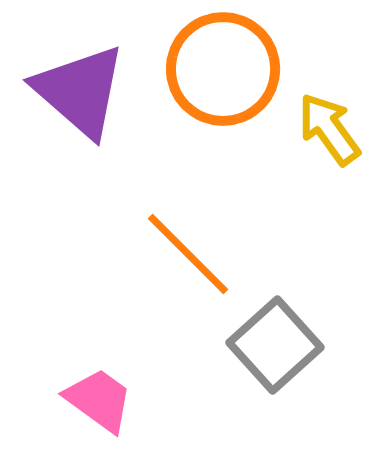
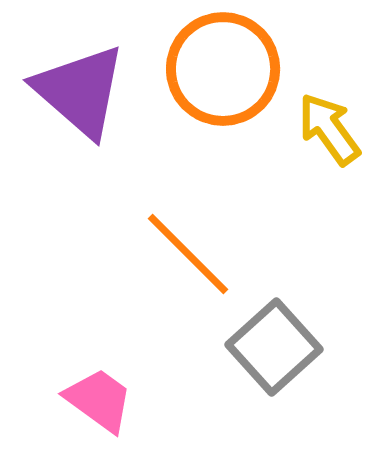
gray square: moved 1 px left, 2 px down
